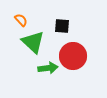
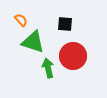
black square: moved 3 px right, 2 px up
green triangle: rotated 25 degrees counterclockwise
green arrow: rotated 96 degrees counterclockwise
